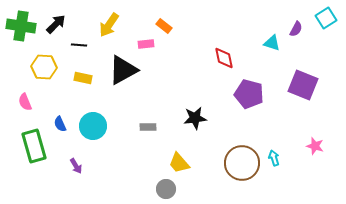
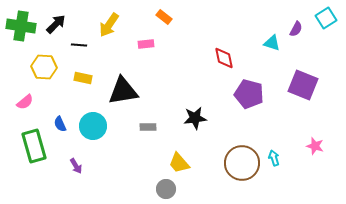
orange rectangle: moved 9 px up
black triangle: moved 21 px down; rotated 20 degrees clockwise
pink semicircle: rotated 108 degrees counterclockwise
